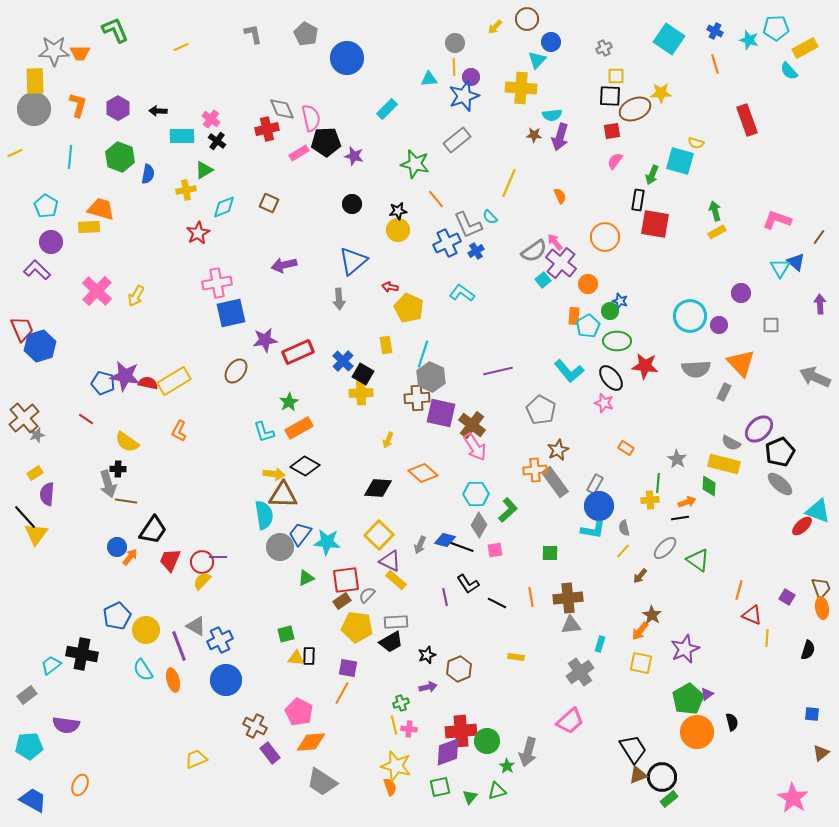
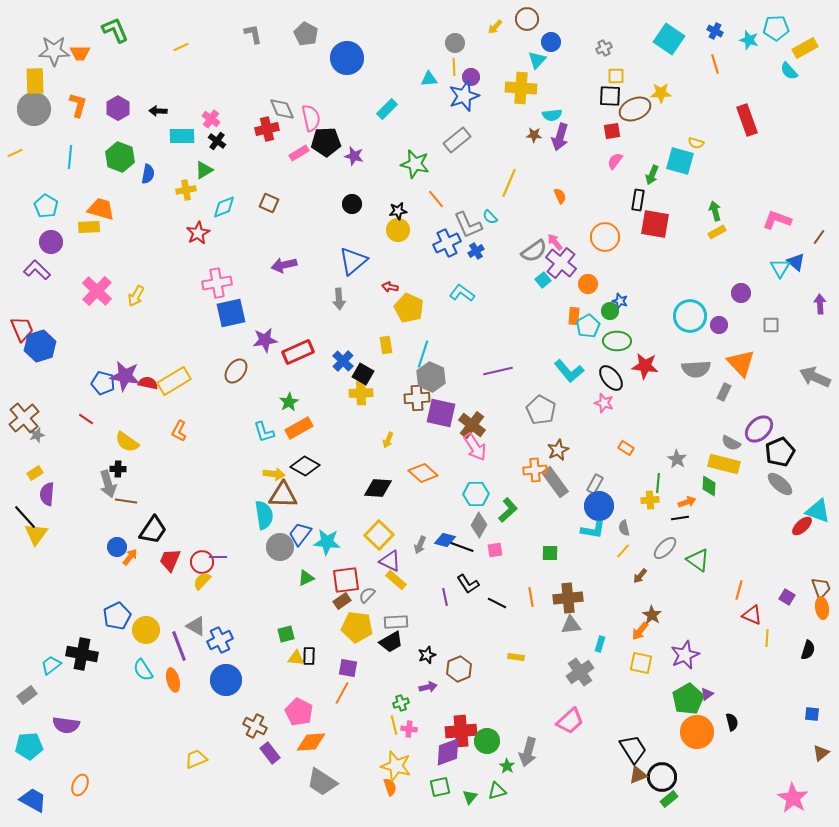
purple star at (685, 649): moved 6 px down
